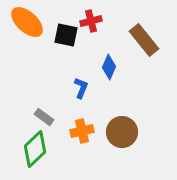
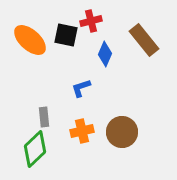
orange ellipse: moved 3 px right, 18 px down
blue diamond: moved 4 px left, 13 px up
blue L-shape: rotated 130 degrees counterclockwise
gray rectangle: rotated 48 degrees clockwise
